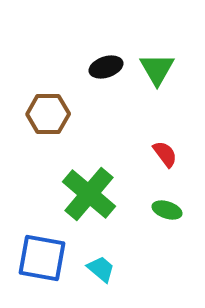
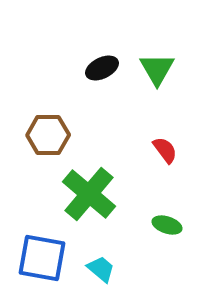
black ellipse: moved 4 px left, 1 px down; rotated 8 degrees counterclockwise
brown hexagon: moved 21 px down
red semicircle: moved 4 px up
green ellipse: moved 15 px down
